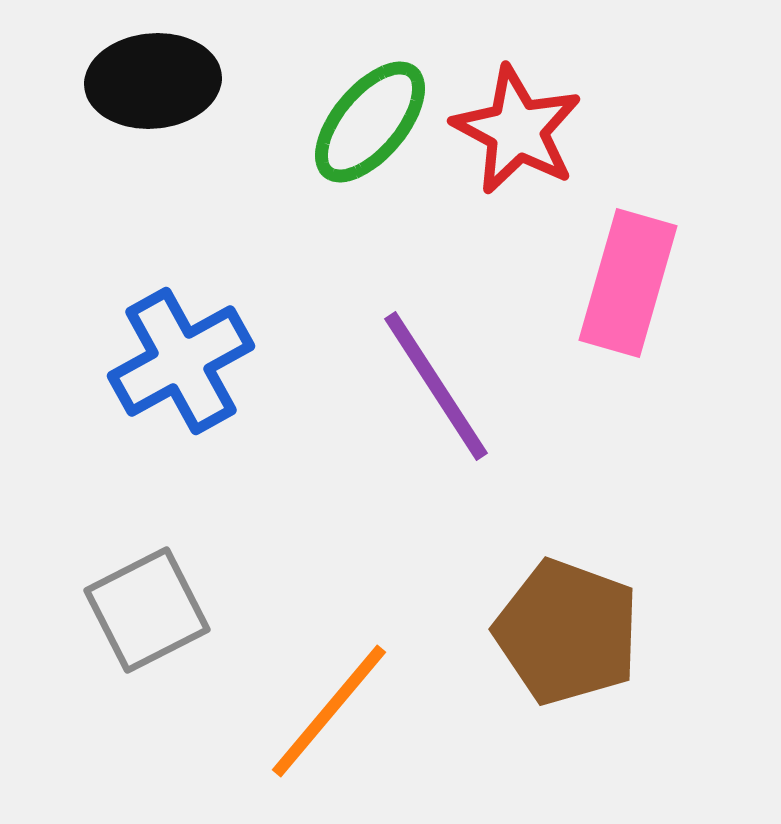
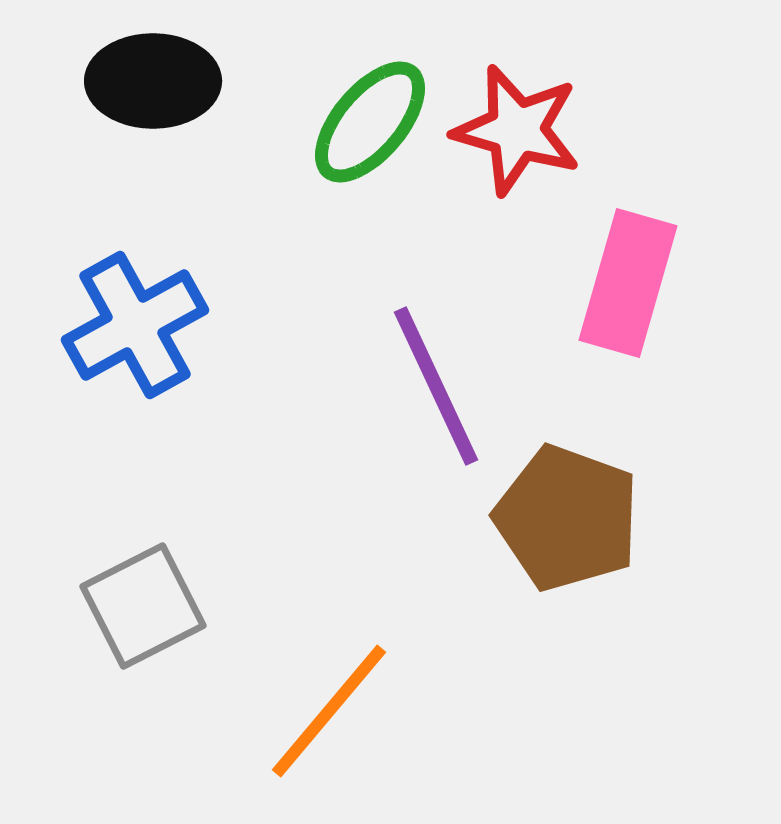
black ellipse: rotated 5 degrees clockwise
red star: rotated 12 degrees counterclockwise
blue cross: moved 46 px left, 36 px up
purple line: rotated 8 degrees clockwise
gray square: moved 4 px left, 4 px up
brown pentagon: moved 114 px up
